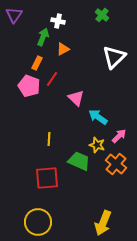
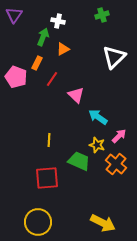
green cross: rotated 32 degrees clockwise
pink pentagon: moved 13 px left, 9 px up
pink triangle: moved 3 px up
yellow line: moved 1 px down
yellow arrow: rotated 85 degrees counterclockwise
